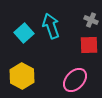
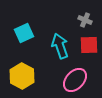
gray cross: moved 6 px left
cyan arrow: moved 9 px right, 20 px down
cyan square: rotated 18 degrees clockwise
